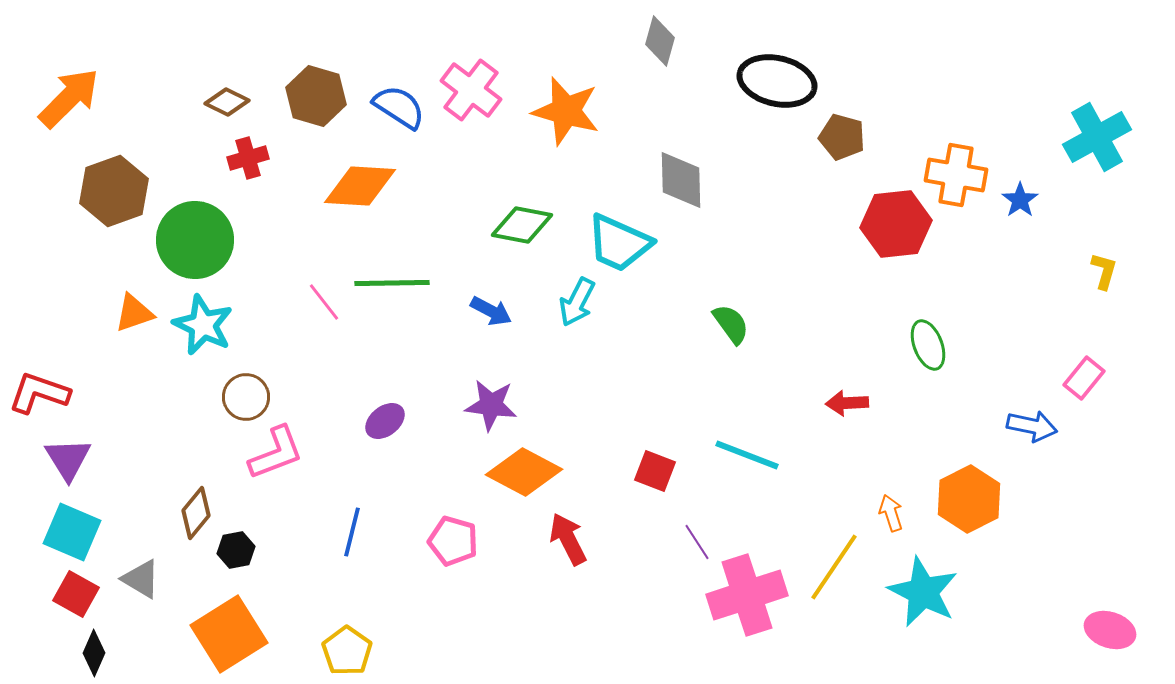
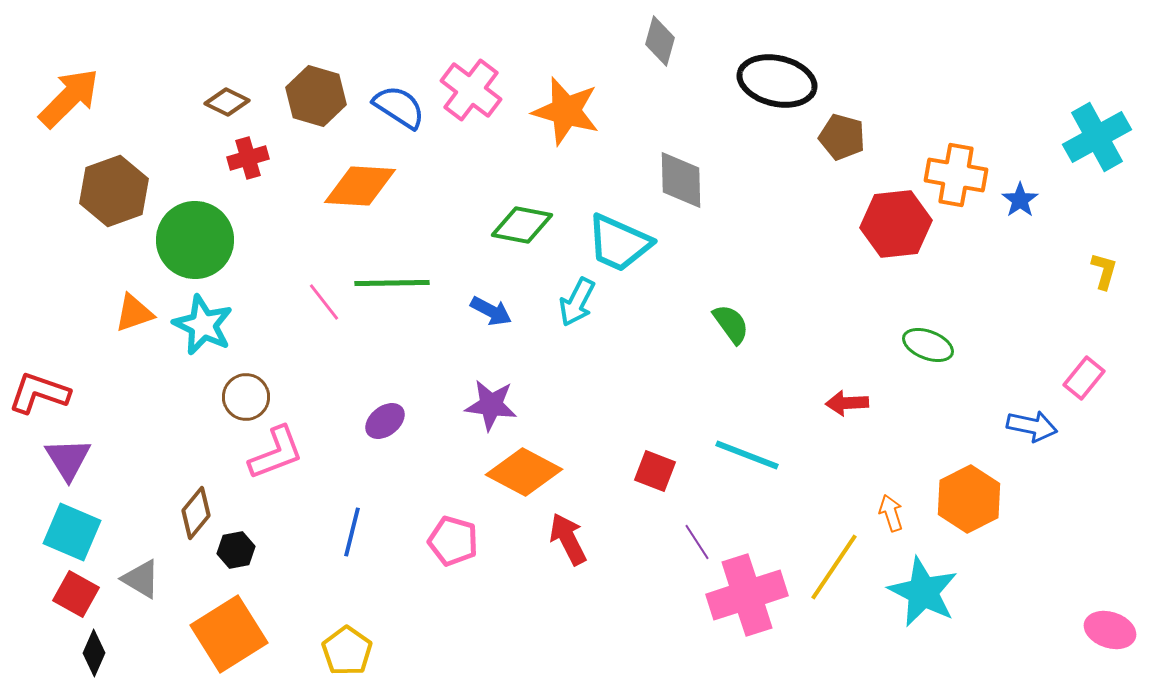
green ellipse at (928, 345): rotated 48 degrees counterclockwise
